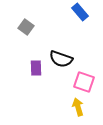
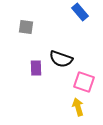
gray square: rotated 28 degrees counterclockwise
